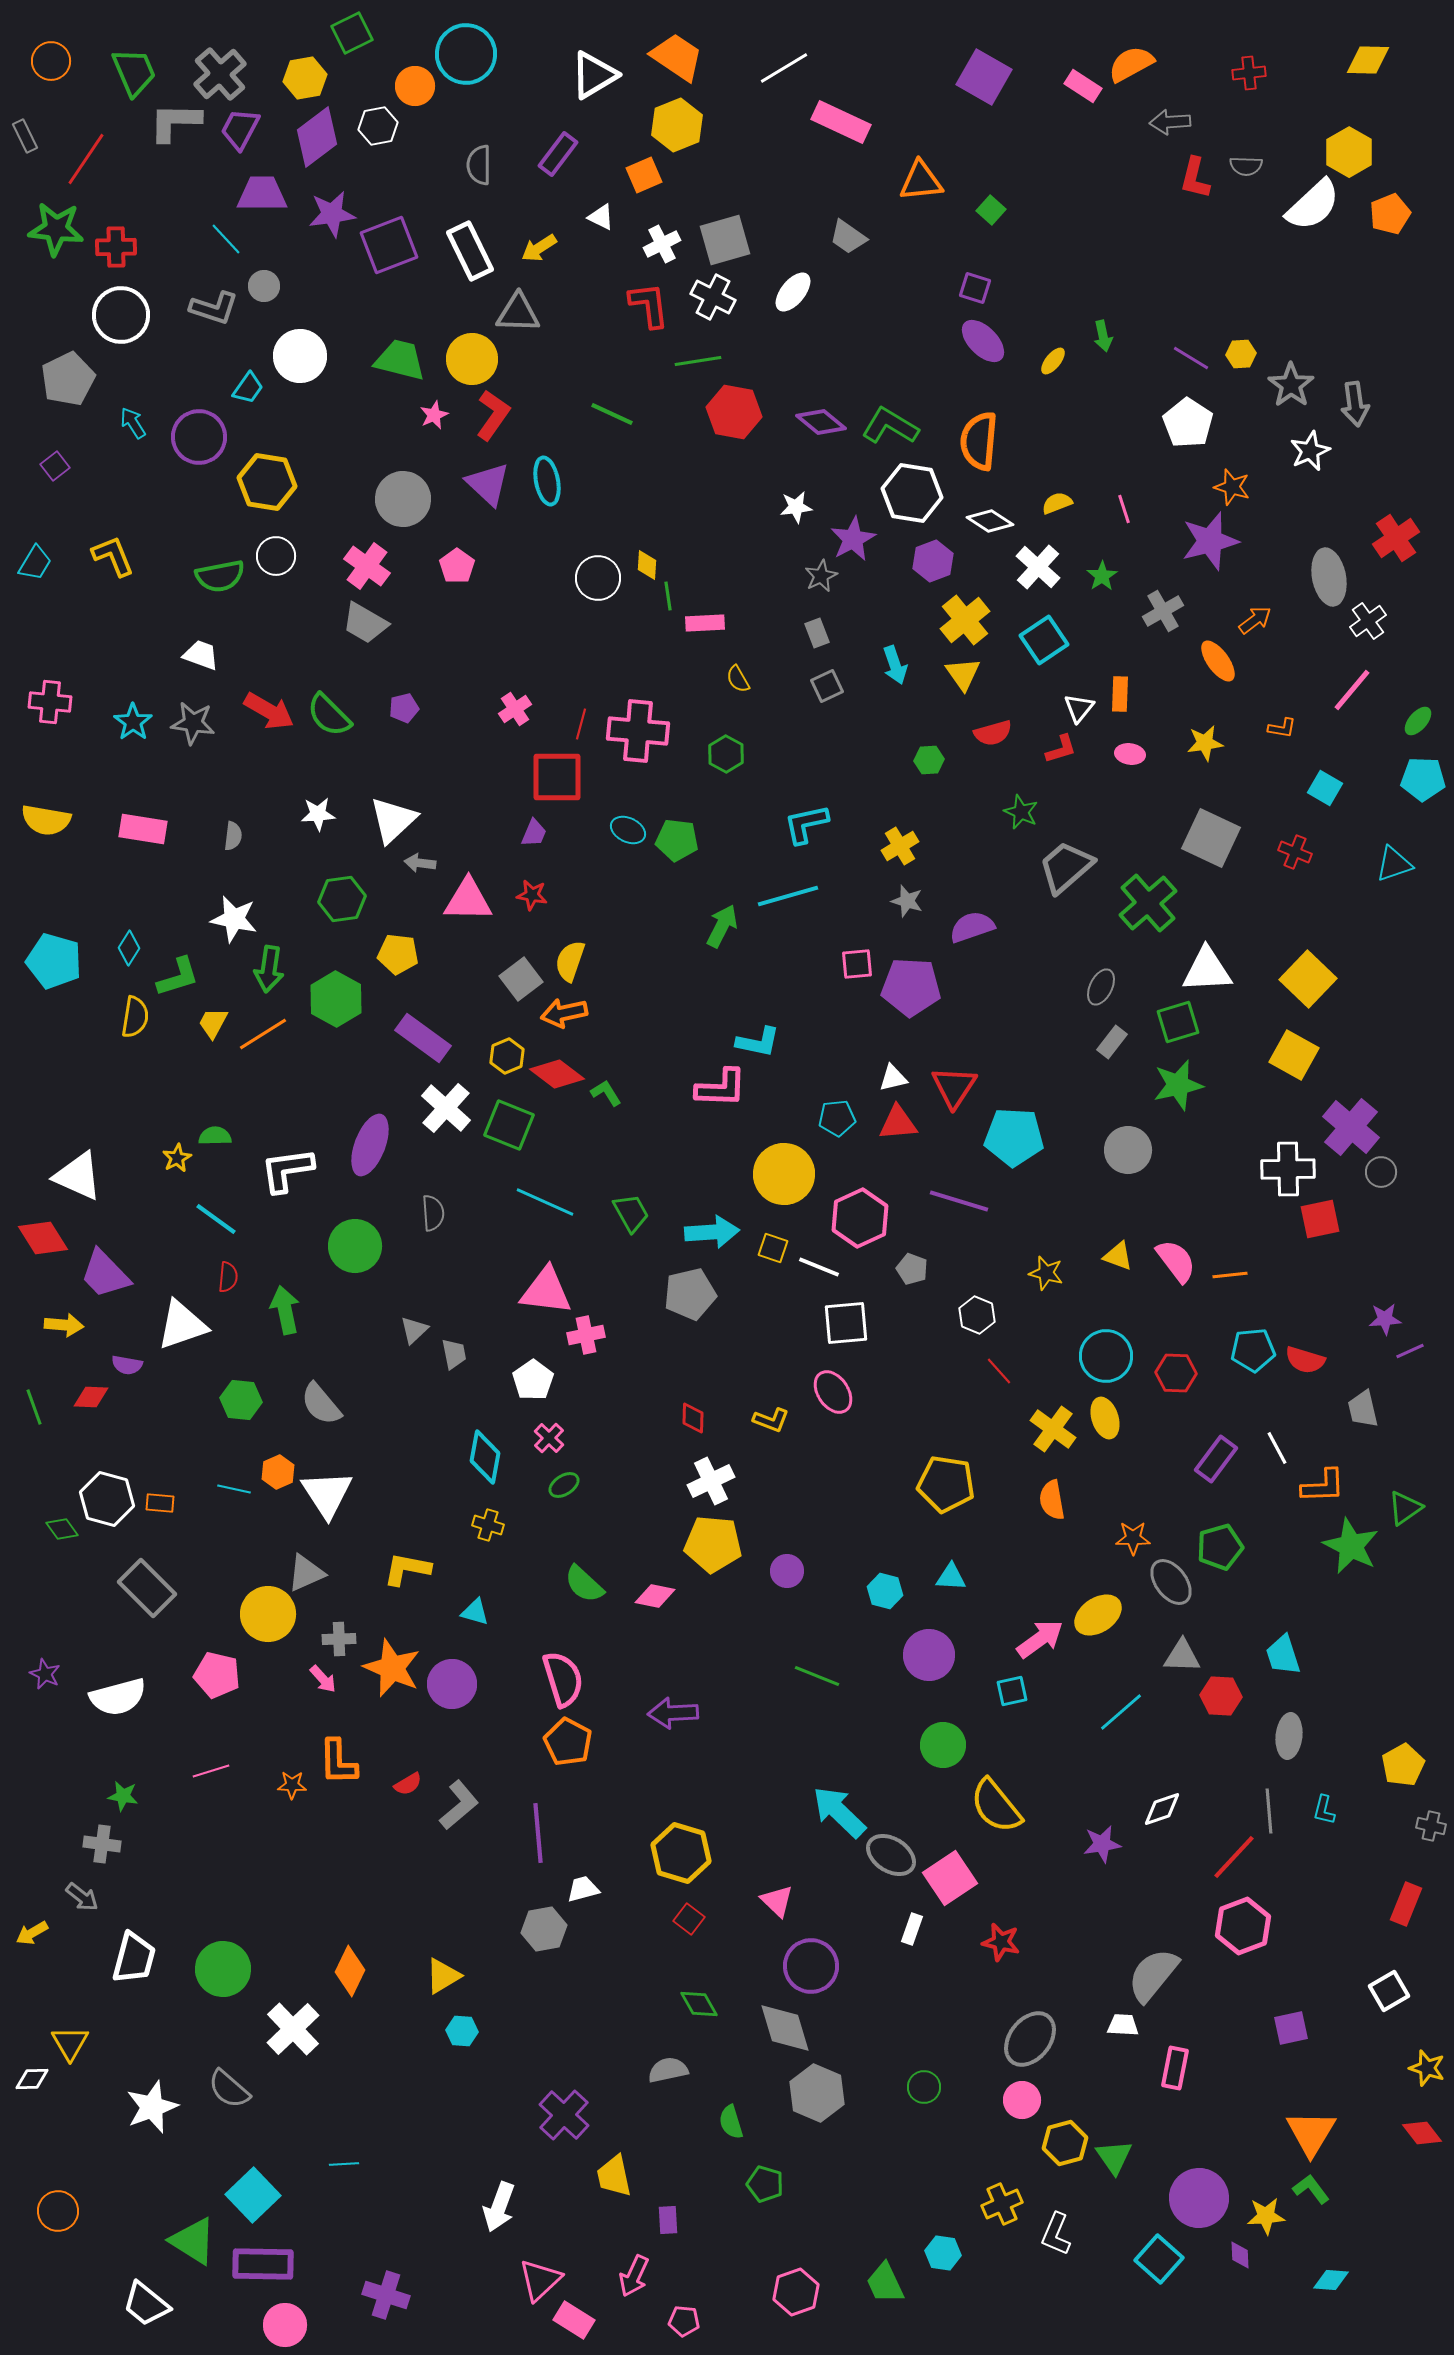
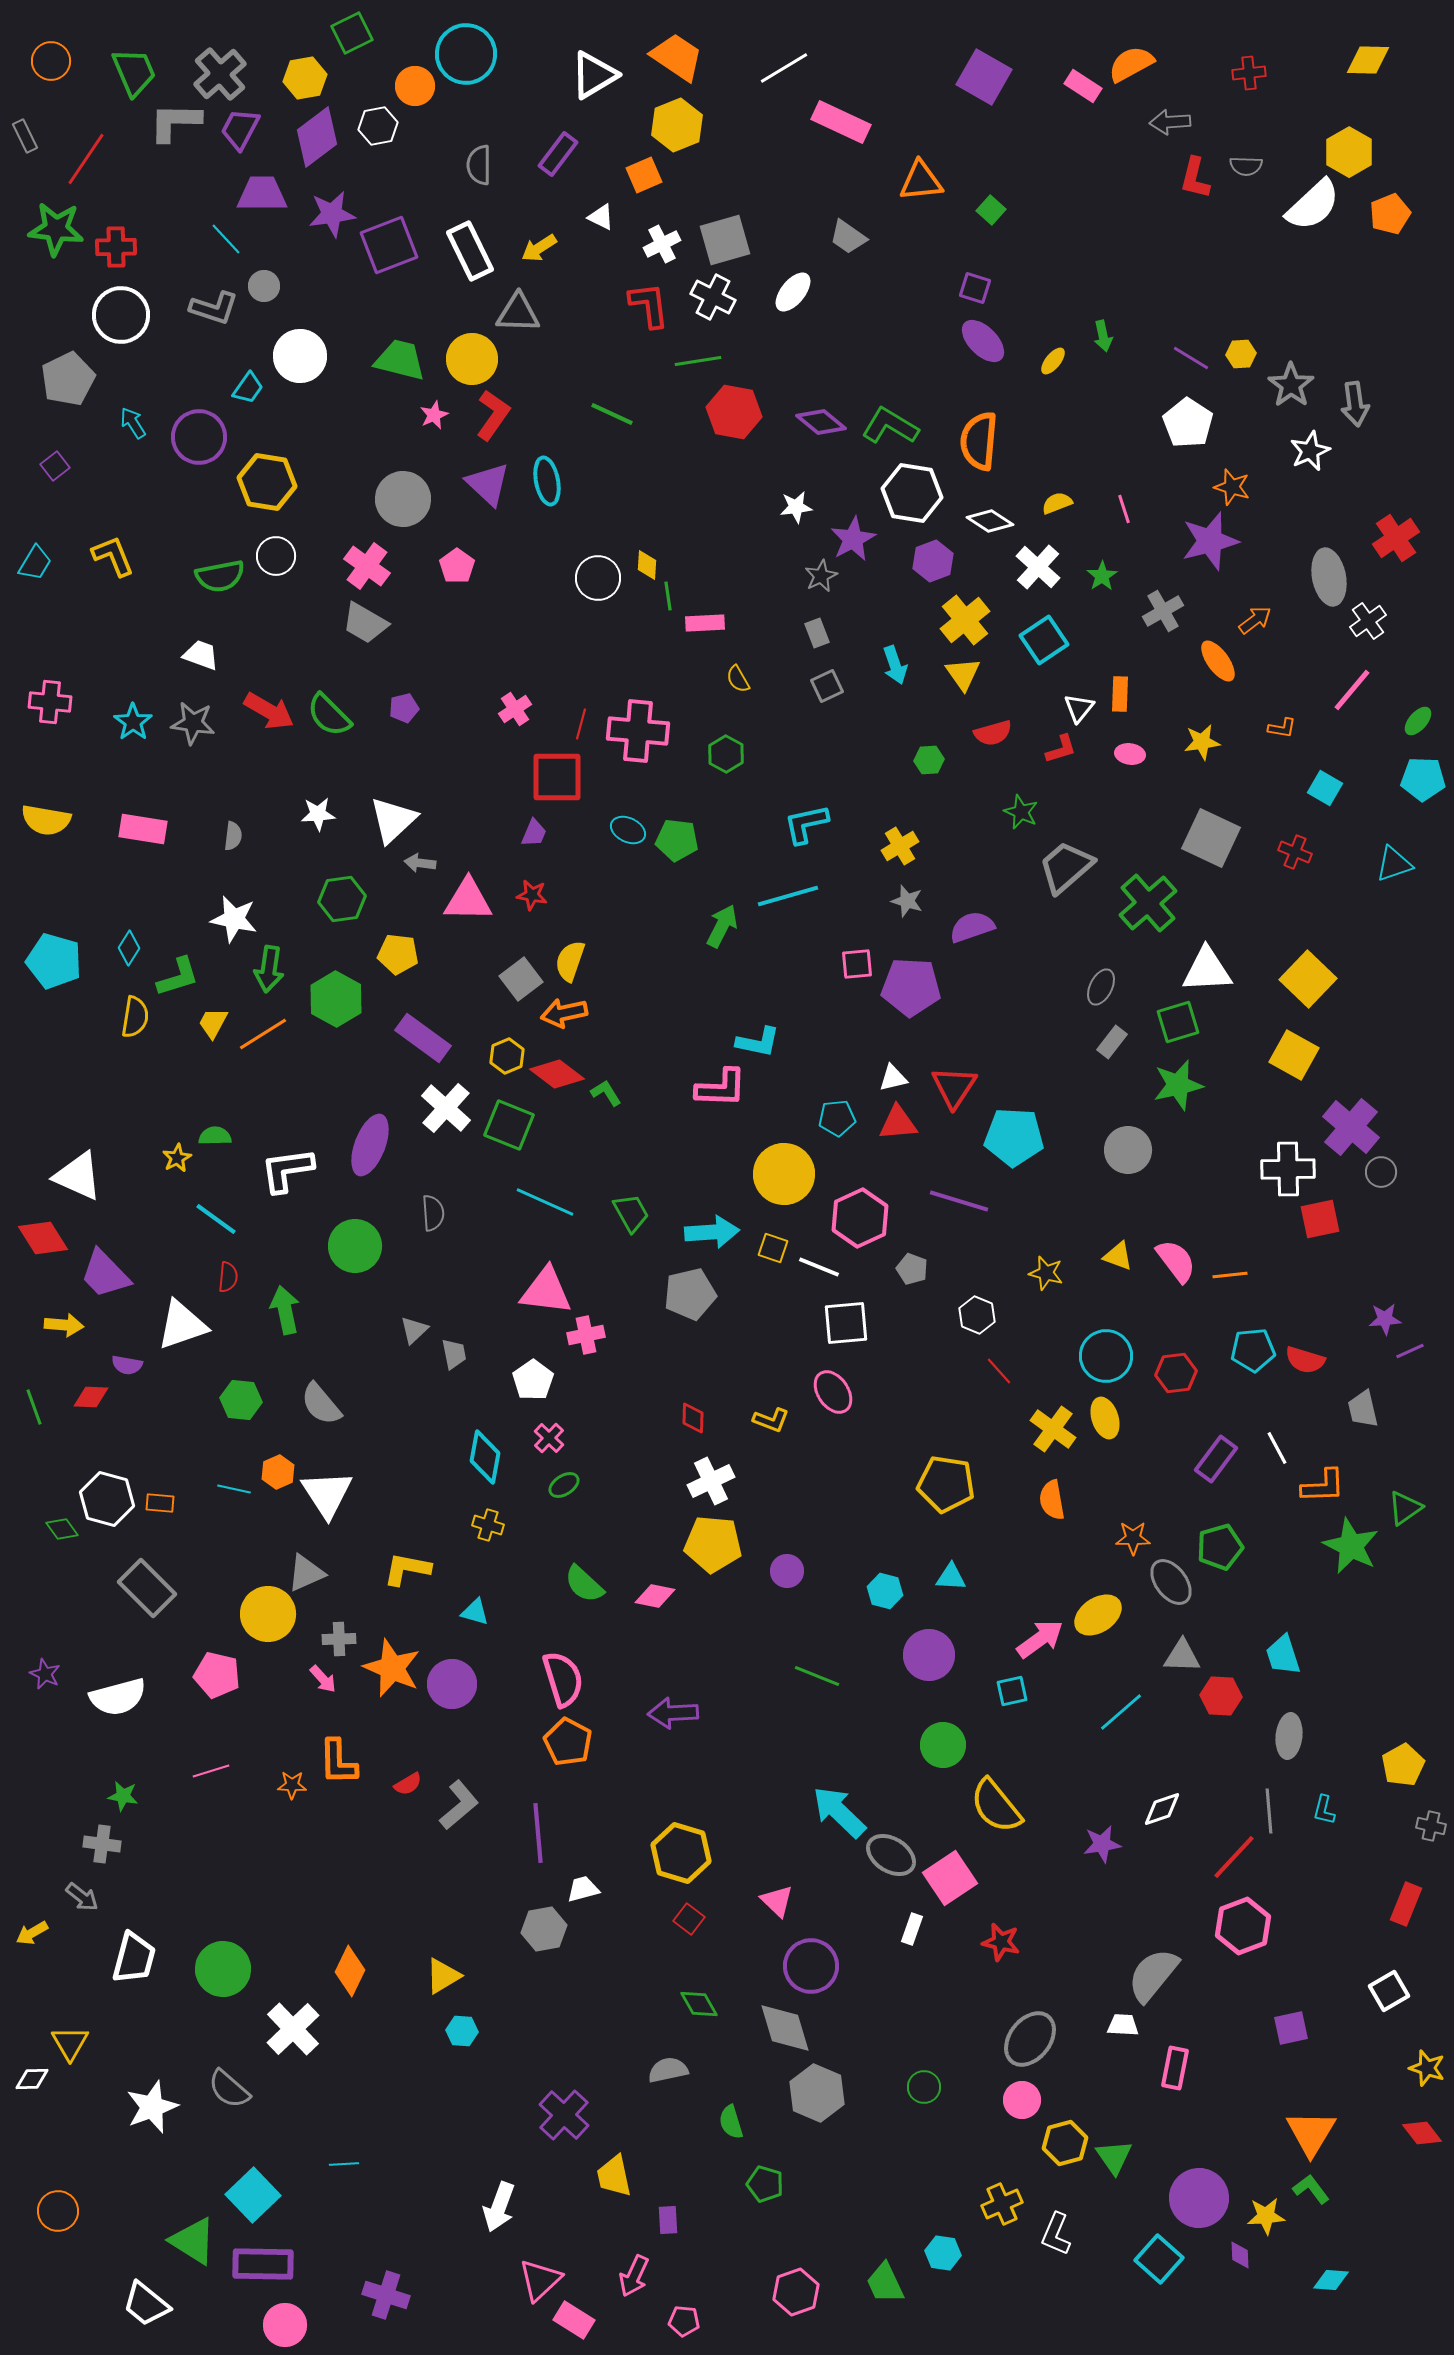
yellow star at (1205, 743): moved 3 px left, 1 px up
red hexagon at (1176, 1373): rotated 9 degrees counterclockwise
